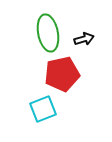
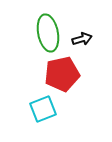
black arrow: moved 2 px left
